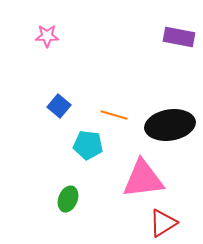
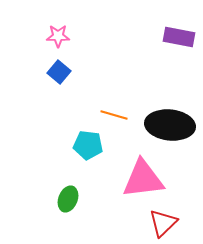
pink star: moved 11 px right
blue square: moved 34 px up
black ellipse: rotated 15 degrees clockwise
red triangle: rotated 12 degrees counterclockwise
